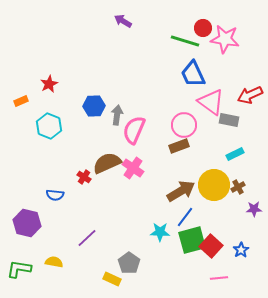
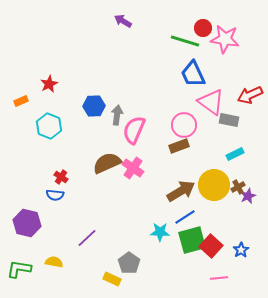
red cross: moved 23 px left
purple star: moved 6 px left, 13 px up; rotated 21 degrees counterclockwise
blue line: rotated 20 degrees clockwise
